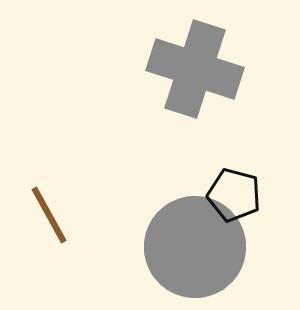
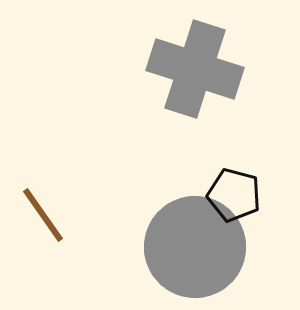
brown line: moved 6 px left; rotated 6 degrees counterclockwise
